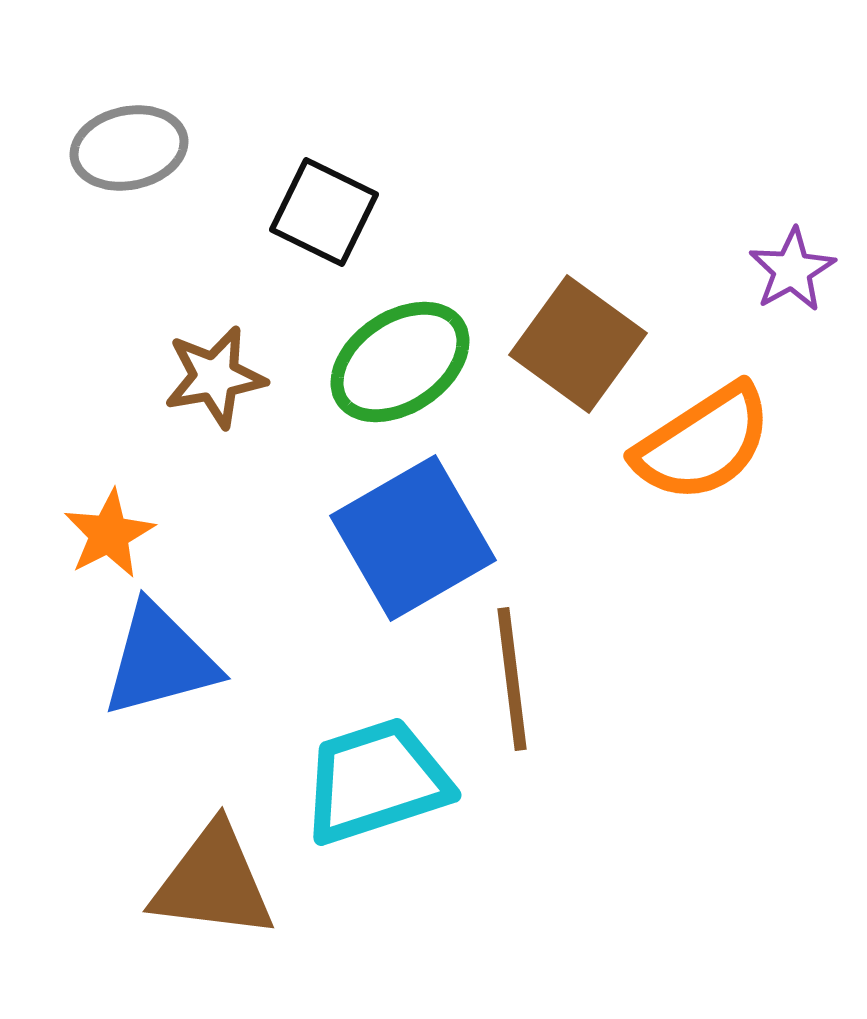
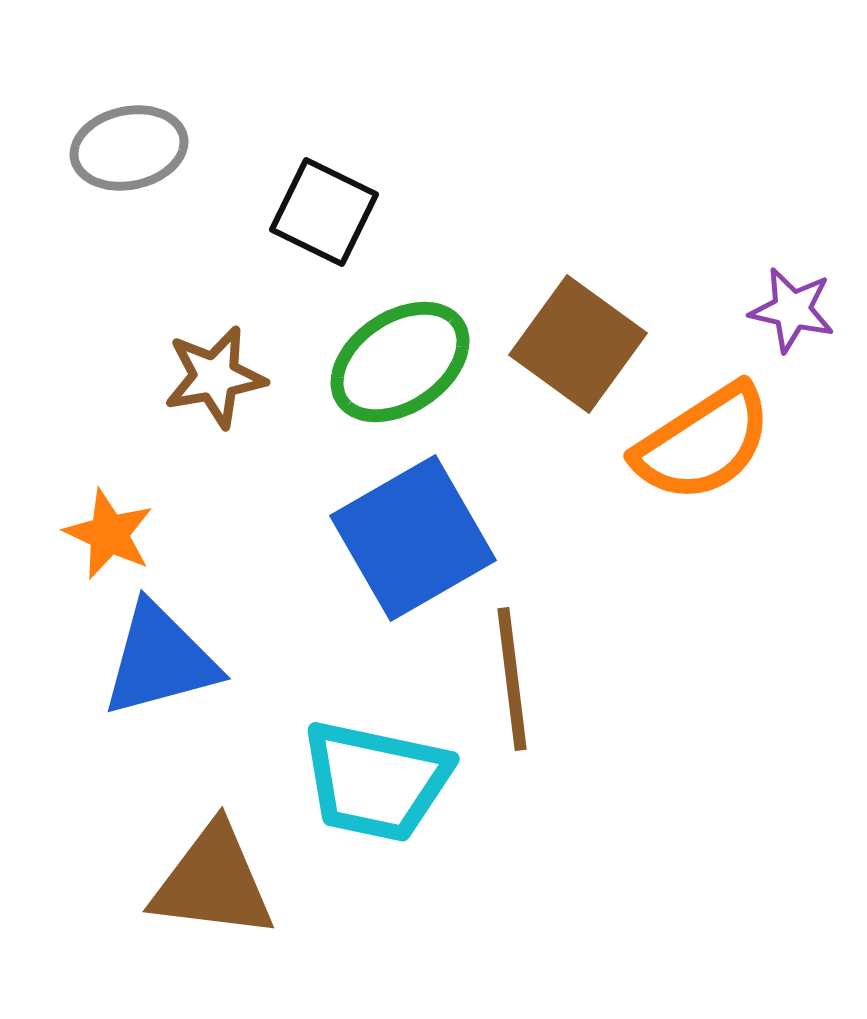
purple star: moved 40 px down; rotated 30 degrees counterclockwise
orange star: rotated 20 degrees counterclockwise
cyan trapezoid: rotated 150 degrees counterclockwise
